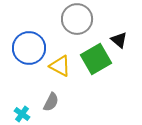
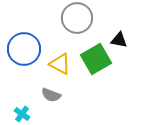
gray circle: moved 1 px up
black triangle: rotated 30 degrees counterclockwise
blue circle: moved 5 px left, 1 px down
yellow triangle: moved 2 px up
gray semicircle: moved 7 px up; rotated 84 degrees clockwise
